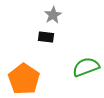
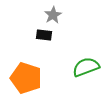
black rectangle: moved 2 px left, 2 px up
orange pentagon: moved 2 px right, 1 px up; rotated 16 degrees counterclockwise
